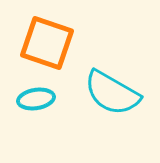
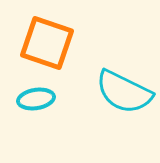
cyan semicircle: moved 12 px right, 1 px up; rotated 4 degrees counterclockwise
